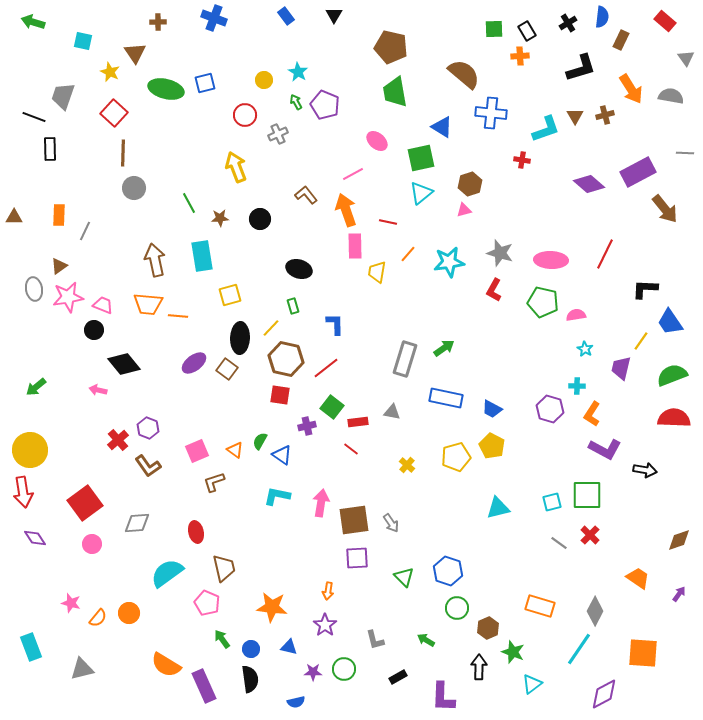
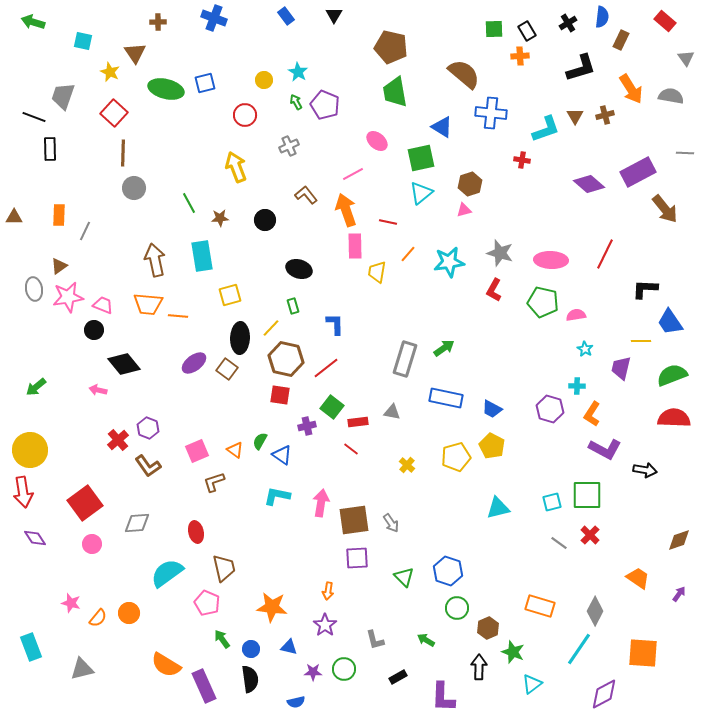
gray cross at (278, 134): moved 11 px right, 12 px down
black circle at (260, 219): moved 5 px right, 1 px down
yellow line at (641, 341): rotated 54 degrees clockwise
